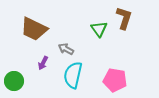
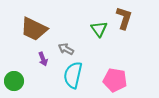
purple arrow: moved 4 px up; rotated 48 degrees counterclockwise
